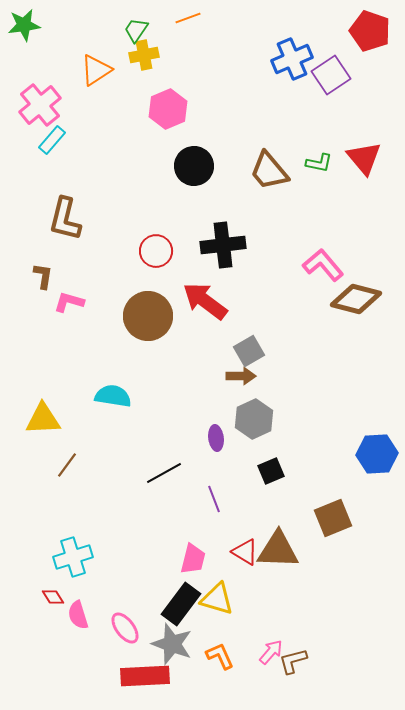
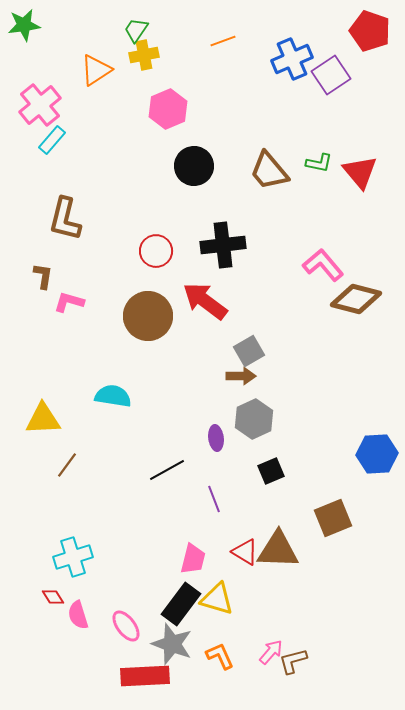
orange line at (188, 18): moved 35 px right, 23 px down
red triangle at (364, 158): moved 4 px left, 14 px down
black line at (164, 473): moved 3 px right, 3 px up
pink ellipse at (125, 628): moved 1 px right, 2 px up
